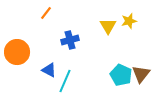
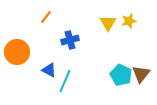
orange line: moved 4 px down
yellow triangle: moved 3 px up
